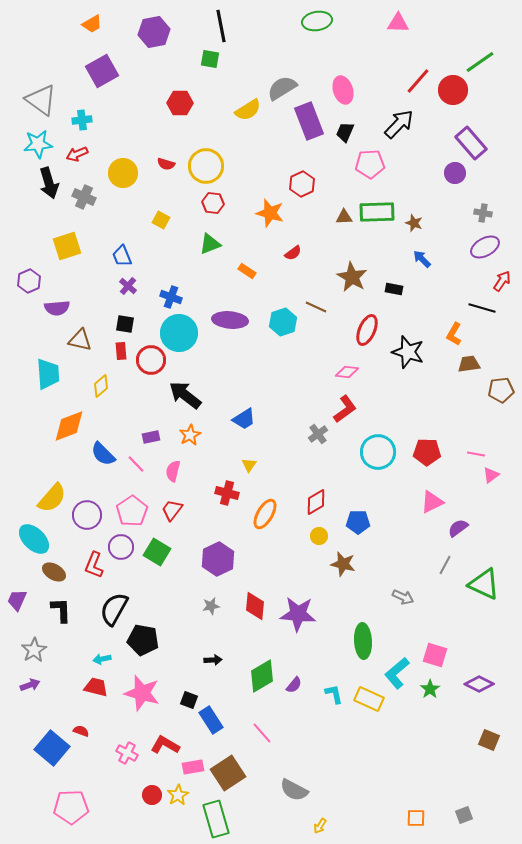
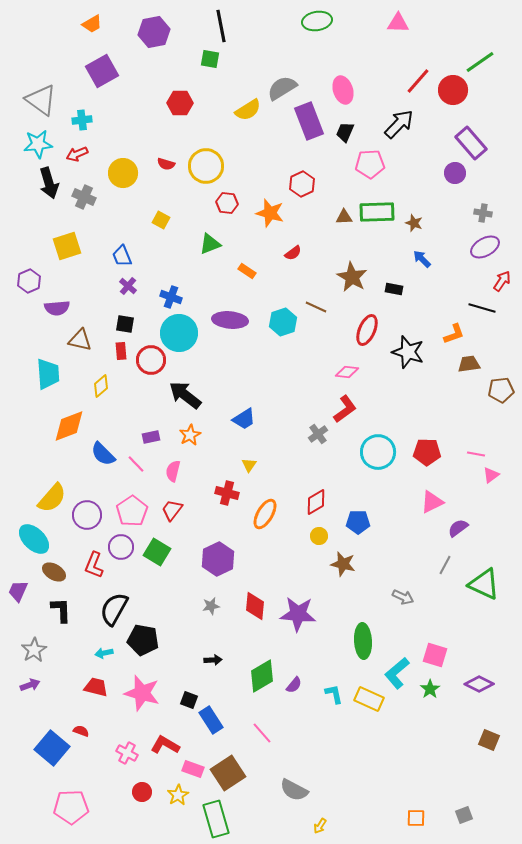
red hexagon at (213, 203): moved 14 px right
orange L-shape at (454, 334): rotated 140 degrees counterclockwise
purple trapezoid at (17, 600): moved 1 px right, 9 px up
cyan arrow at (102, 659): moved 2 px right, 6 px up
pink rectangle at (193, 767): moved 2 px down; rotated 30 degrees clockwise
red circle at (152, 795): moved 10 px left, 3 px up
